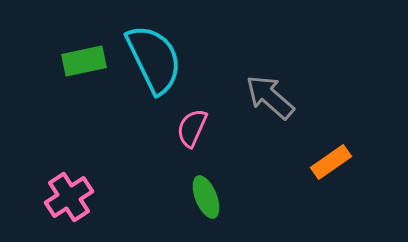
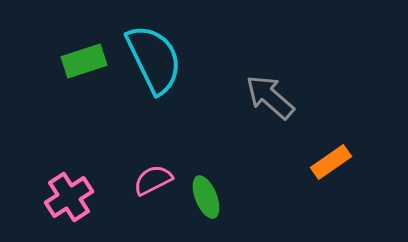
green rectangle: rotated 6 degrees counterclockwise
pink semicircle: moved 39 px left, 52 px down; rotated 39 degrees clockwise
